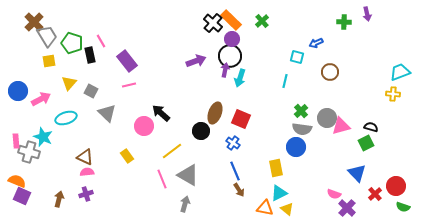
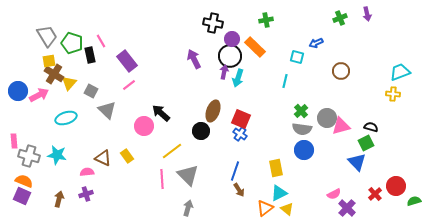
orange rectangle at (231, 20): moved 24 px right, 27 px down
green cross at (262, 21): moved 4 px right, 1 px up; rotated 32 degrees clockwise
brown cross at (34, 22): moved 20 px right, 52 px down; rotated 12 degrees counterclockwise
green cross at (344, 22): moved 4 px left, 4 px up; rotated 24 degrees counterclockwise
black cross at (213, 23): rotated 30 degrees counterclockwise
purple arrow at (196, 61): moved 2 px left, 2 px up; rotated 96 degrees counterclockwise
purple arrow at (225, 70): moved 1 px left, 2 px down
brown circle at (330, 72): moved 11 px right, 1 px up
cyan arrow at (240, 78): moved 2 px left
pink line at (129, 85): rotated 24 degrees counterclockwise
pink arrow at (41, 99): moved 2 px left, 4 px up
gray triangle at (107, 113): moved 3 px up
brown ellipse at (215, 113): moved 2 px left, 2 px up
cyan star at (43, 137): moved 14 px right, 18 px down; rotated 12 degrees counterclockwise
pink rectangle at (16, 141): moved 2 px left
blue cross at (233, 143): moved 7 px right, 9 px up
blue circle at (296, 147): moved 8 px right, 3 px down
gray cross at (29, 152): moved 4 px down
brown triangle at (85, 157): moved 18 px right, 1 px down
blue line at (235, 171): rotated 42 degrees clockwise
blue triangle at (357, 173): moved 11 px up
gray triangle at (188, 175): rotated 15 degrees clockwise
pink line at (162, 179): rotated 18 degrees clockwise
orange semicircle at (17, 181): moved 7 px right
pink semicircle at (334, 194): rotated 48 degrees counterclockwise
gray arrow at (185, 204): moved 3 px right, 4 px down
green semicircle at (403, 207): moved 11 px right, 6 px up; rotated 144 degrees clockwise
orange triangle at (265, 208): rotated 48 degrees counterclockwise
